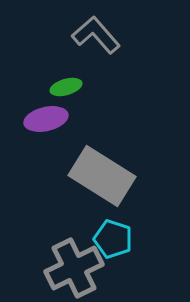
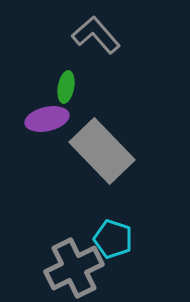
green ellipse: rotated 64 degrees counterclockwise
purple ellipse: moved 1 px right
gray rectangle: moved 25 px up; rotated 14 degrees clockwise
